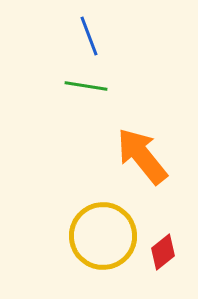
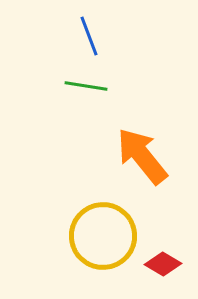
red diamond: moved 12 px down; rotated 69 degrees clockwise
